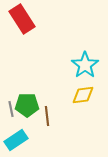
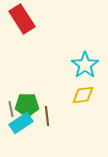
cyan rectangle: moved 5 px right, 17 px up
